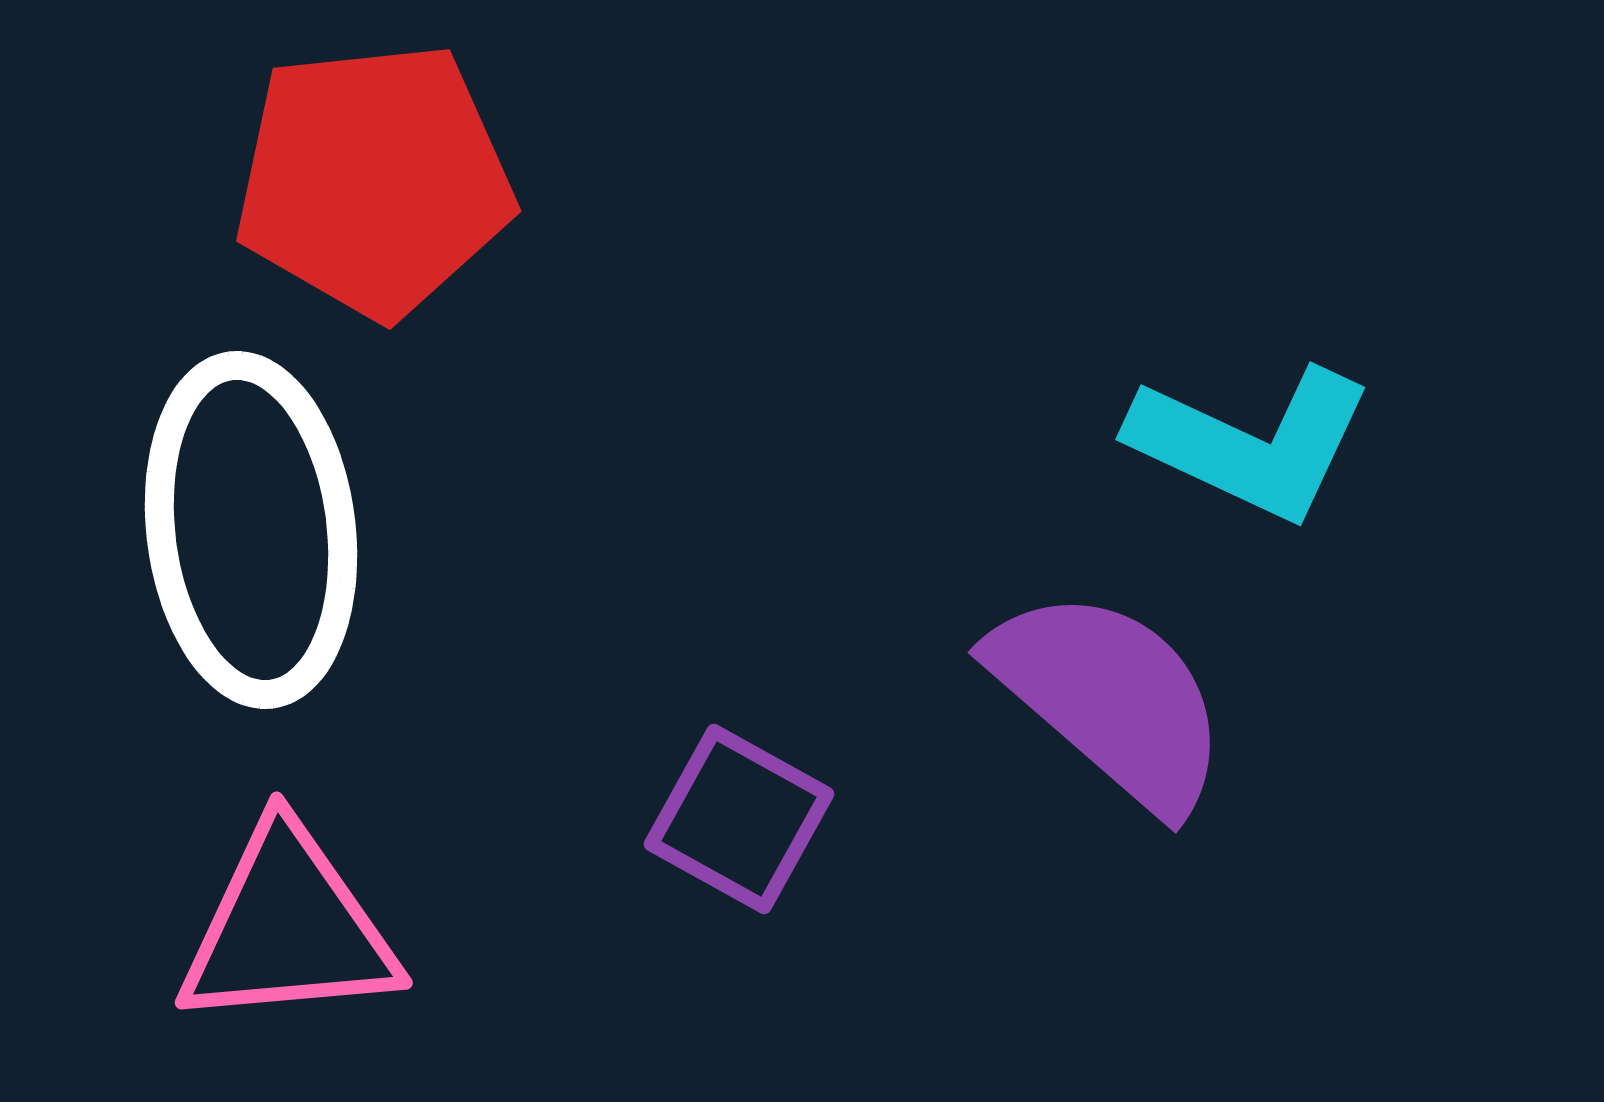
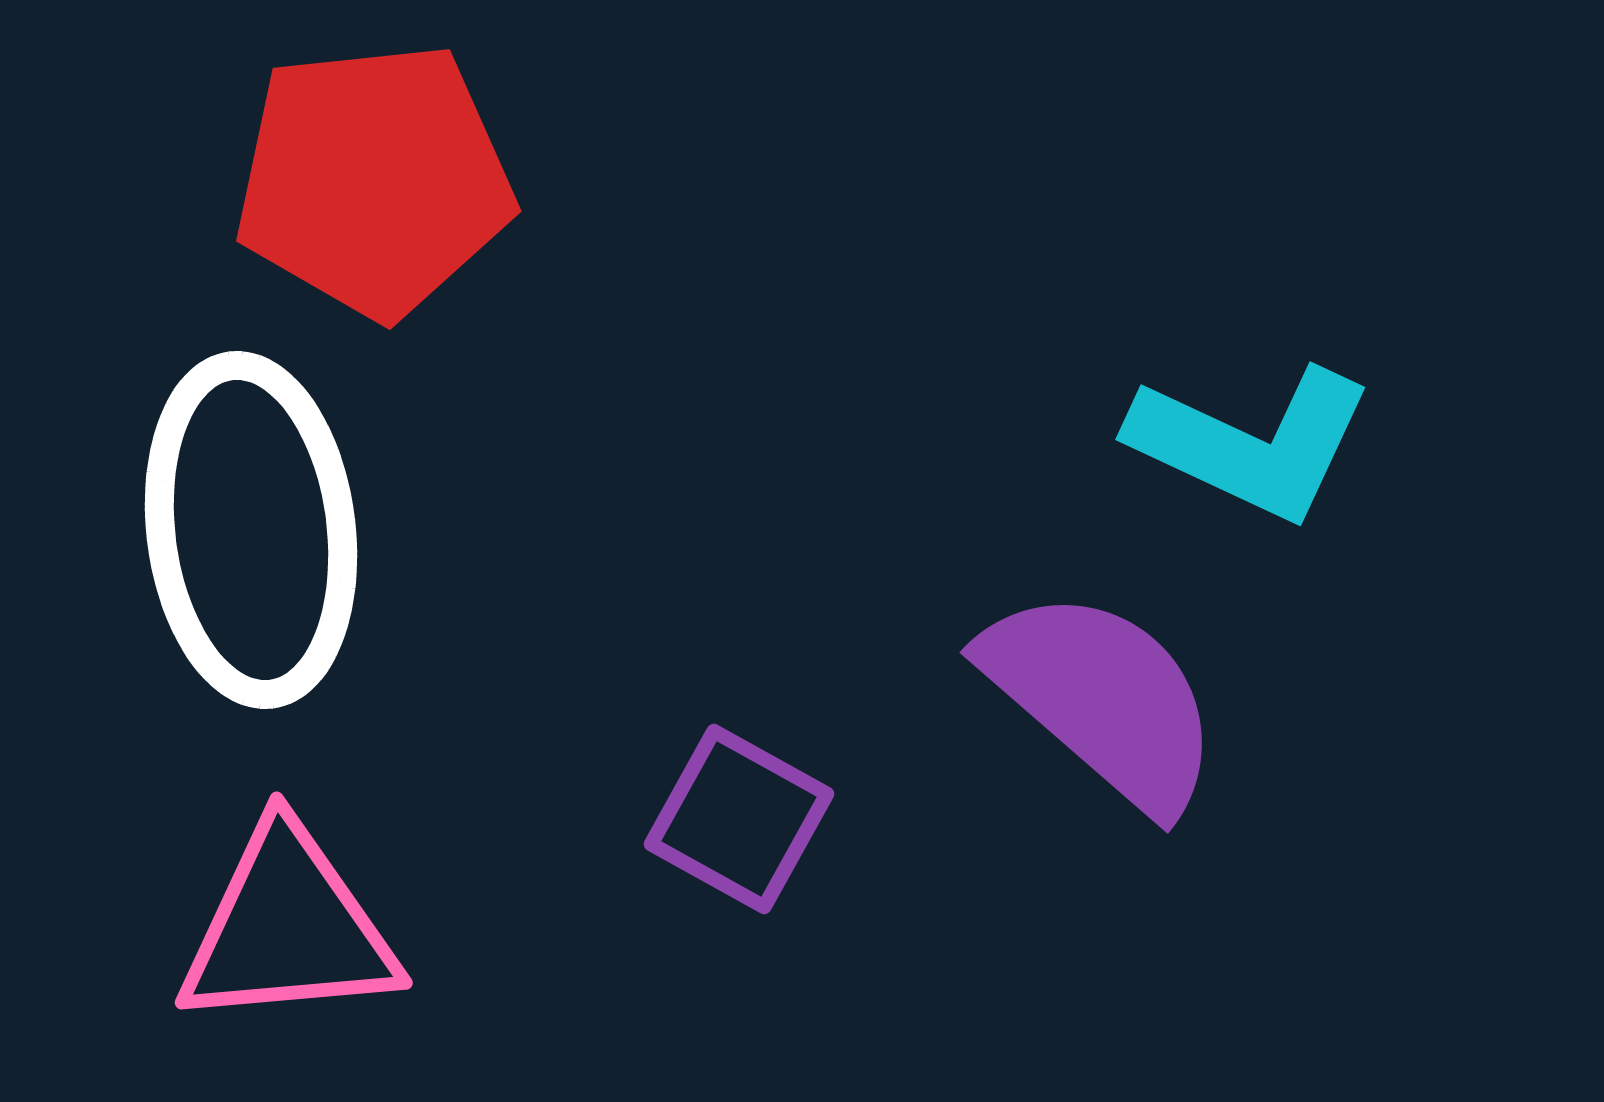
purple semicircle: moved 8 px left
